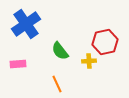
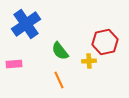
pink rectangle: moved 4 px left
orange line: moved 2 px right, 4 px up
